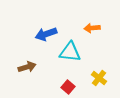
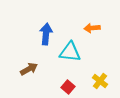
blue arrow: rotated 115 degrees clockwise
brown arrow: moved 2 px right, 2 px down; rotated 12 degrees counterclockwise
yellow cross: moved 1 px right, 3 px down
